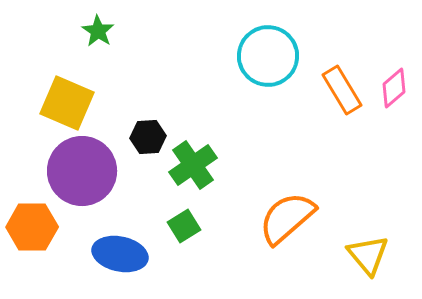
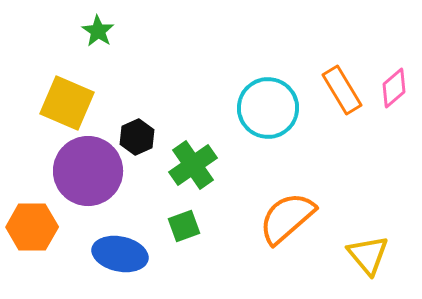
cyan circle: moved 52 px down
black hexagon: moved 11 px left; rotated 20 degrees counterclockwise
purple circle: moved 6 px right
green square: rotated 12 degrees clockwise
